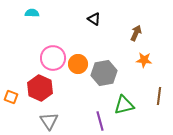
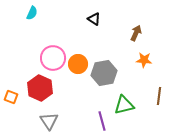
cyan semicircle: rotated 112 degrees clockwise
purple line: moved 2 px right
